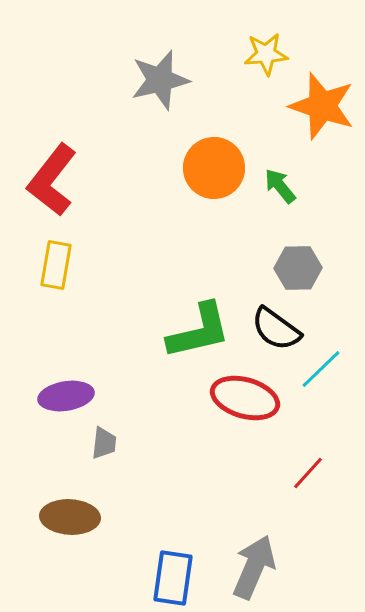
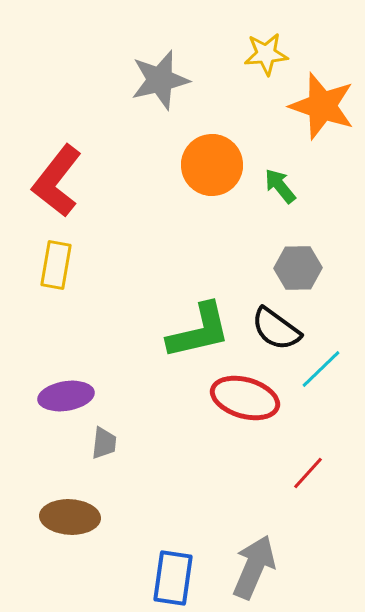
orange circle: moved 2 px left, 3 px up
red L-shape: moved 5 px right, 1 px down
